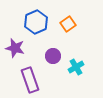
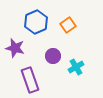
orange square: moved 1 px down
